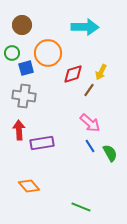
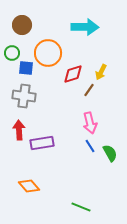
blue square: rotated 21 degrees clockwise
pink arrow: rotated 35 degrees clockwise
